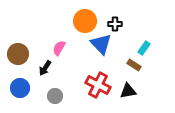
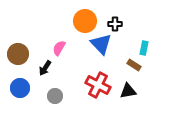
cyan rectangle: rotated 24 degrees counterclockwise
